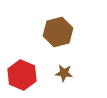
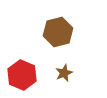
brown star: rotated 30 degrees counterclockwise
